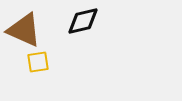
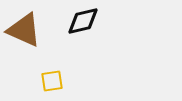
yellow square: moved 14 px right, 19 px down
